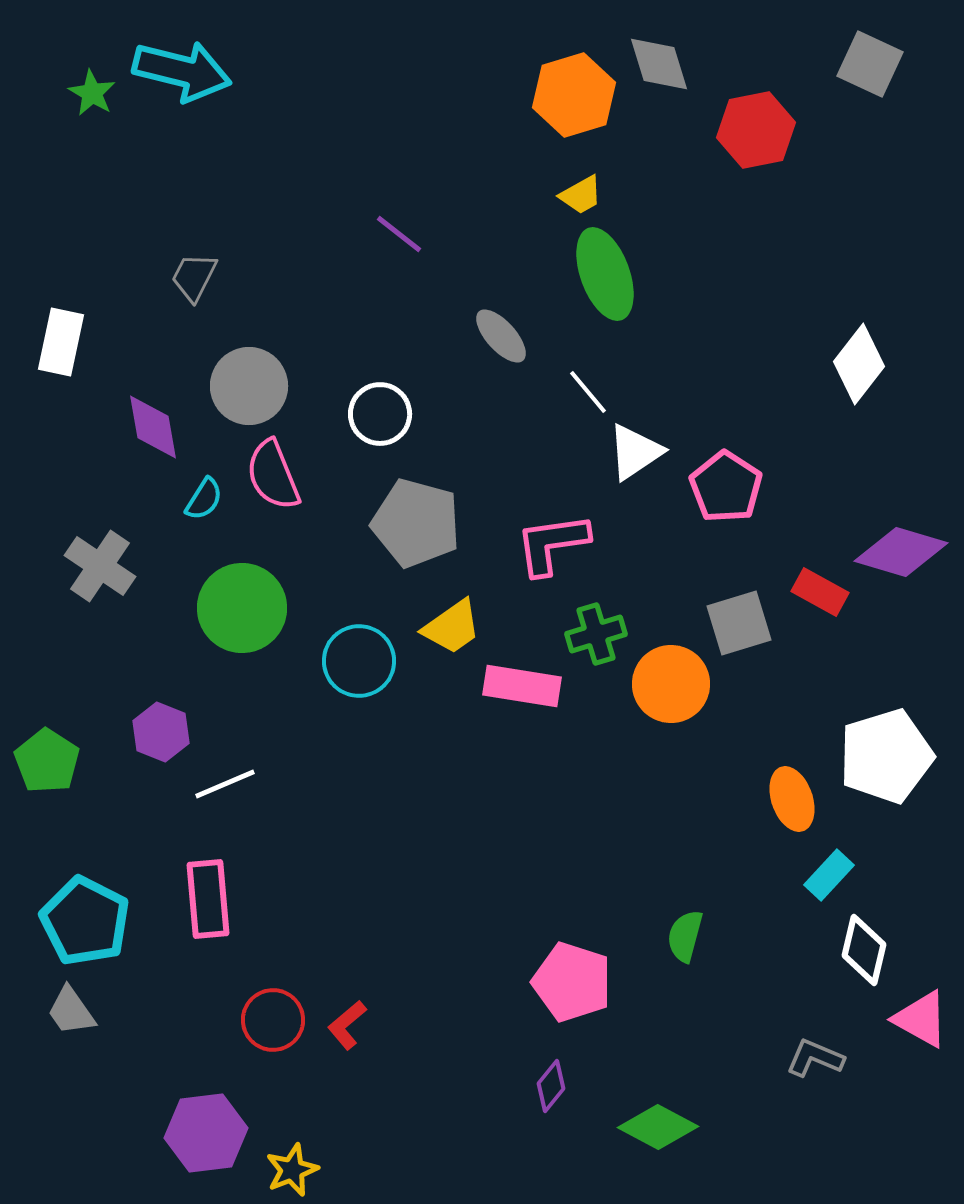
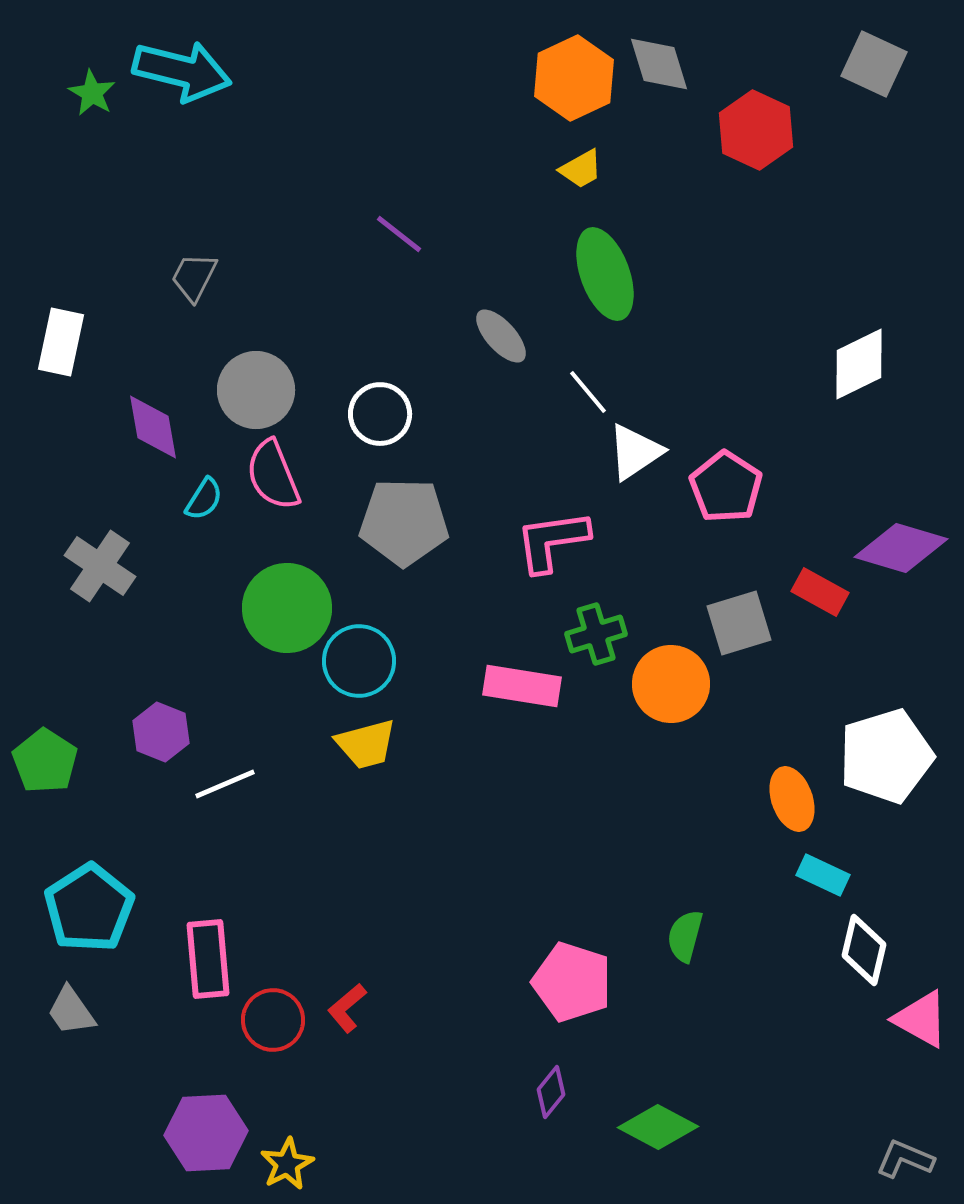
gray square at (870, 64): moved 4 px right
orange hexagon at (574, 95): moved 17 px up; rotated 8 degrees counterclockwise
red hexagon at (756, 130): rotated 24 degrees counterclockwise
yellow trapezoid at (581, 195): moved 26 px up
white diamond at (859, 364): rotated 26 degrees clockwise
gray circle at (249, 386): moved 7 px right, 4 px down
gray pentagon at (416, 523): moved 12 px left, 1 px up; rotated 14 degrees counterclockwise
pink L-shape at (552, 544): moved 3 px up
purple diamond at (901, 552): moved 4 px up
green circle at (242, 608): moved 45 px right
yellow trapezoid at (452, 627): moved 86 px left, 117 px down; rotated 20 degrees clockwise
green pentagon at (47, 761): moved 2 px left
cyan rectangle at (829, 875): moved 6 px left; rotated 72 degrees clockwise
pink rectangle at (208, 899): moved 60 px down
cyan pentagon at (85, 921): moved 4 px right, 13 px up; rotated 12 degrees clockwise
red L-shape at (347, 1025): moved 17 px up
gray L-shape at (815, 1058): moved 90 px right, 101 px down
purple diamond at (551, 1086): moved 6 px down
purple hexagon at (206, 1133): rotated 4 degrees clockwise
yellow star at (292, 1170): moved 5 px left, 6 px up; rotated 6 degrees counterclockwise
